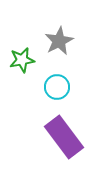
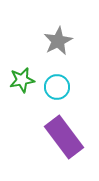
gray star: moved 1 px left
green star: moved 20 px down
